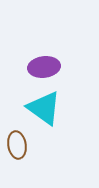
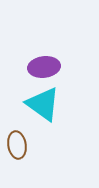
cyan triangle: moved 1 px left, 4 px up
